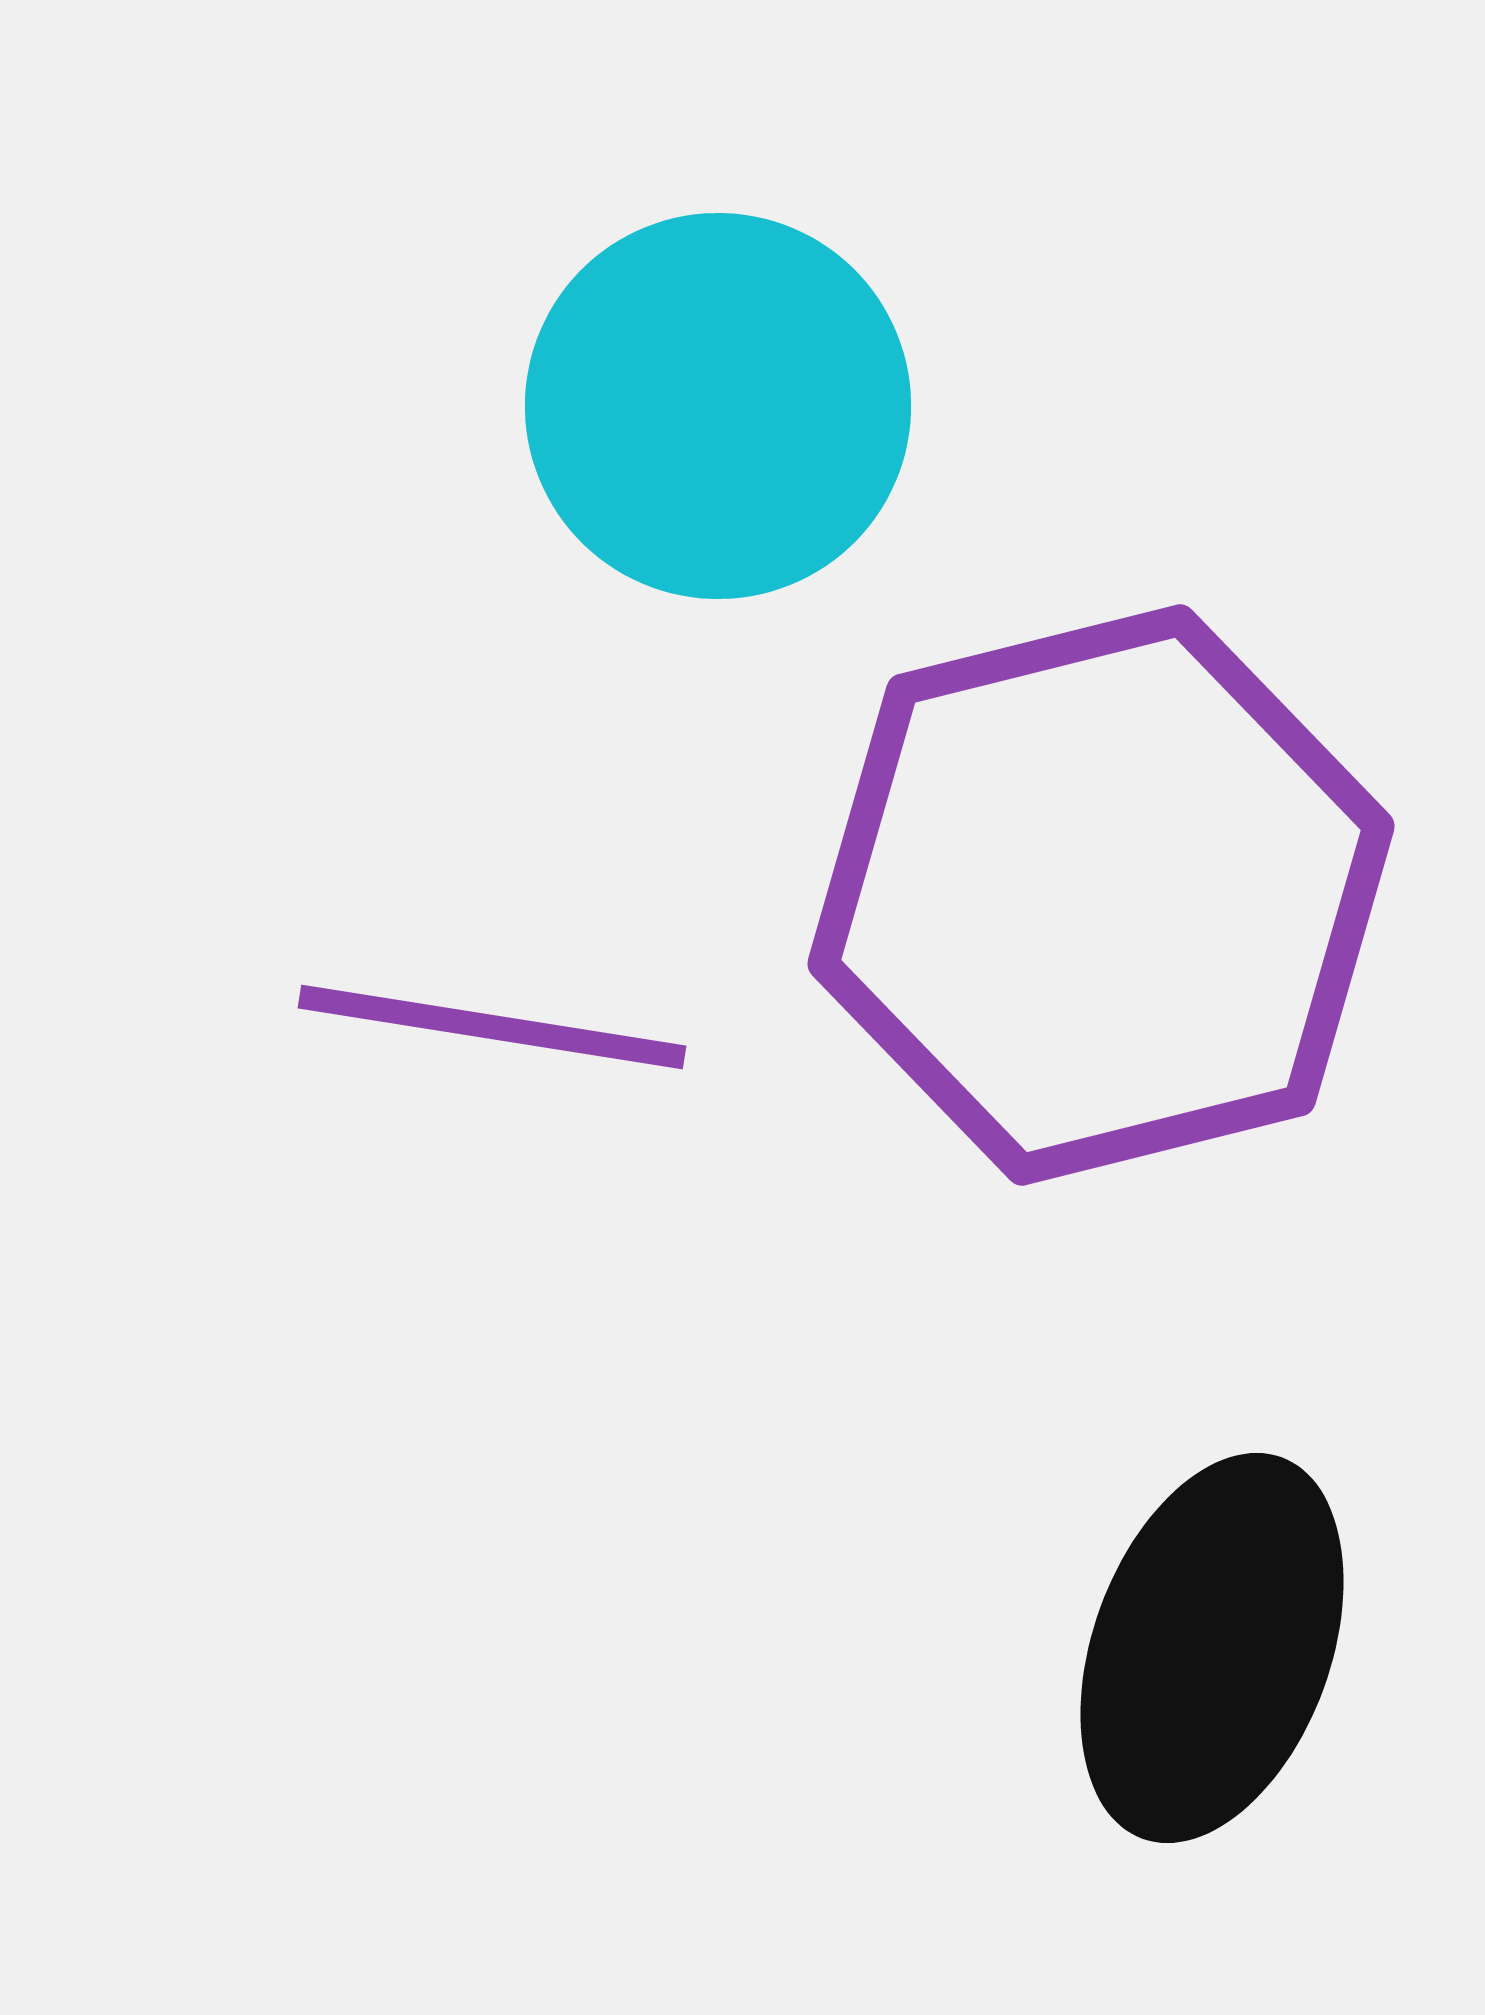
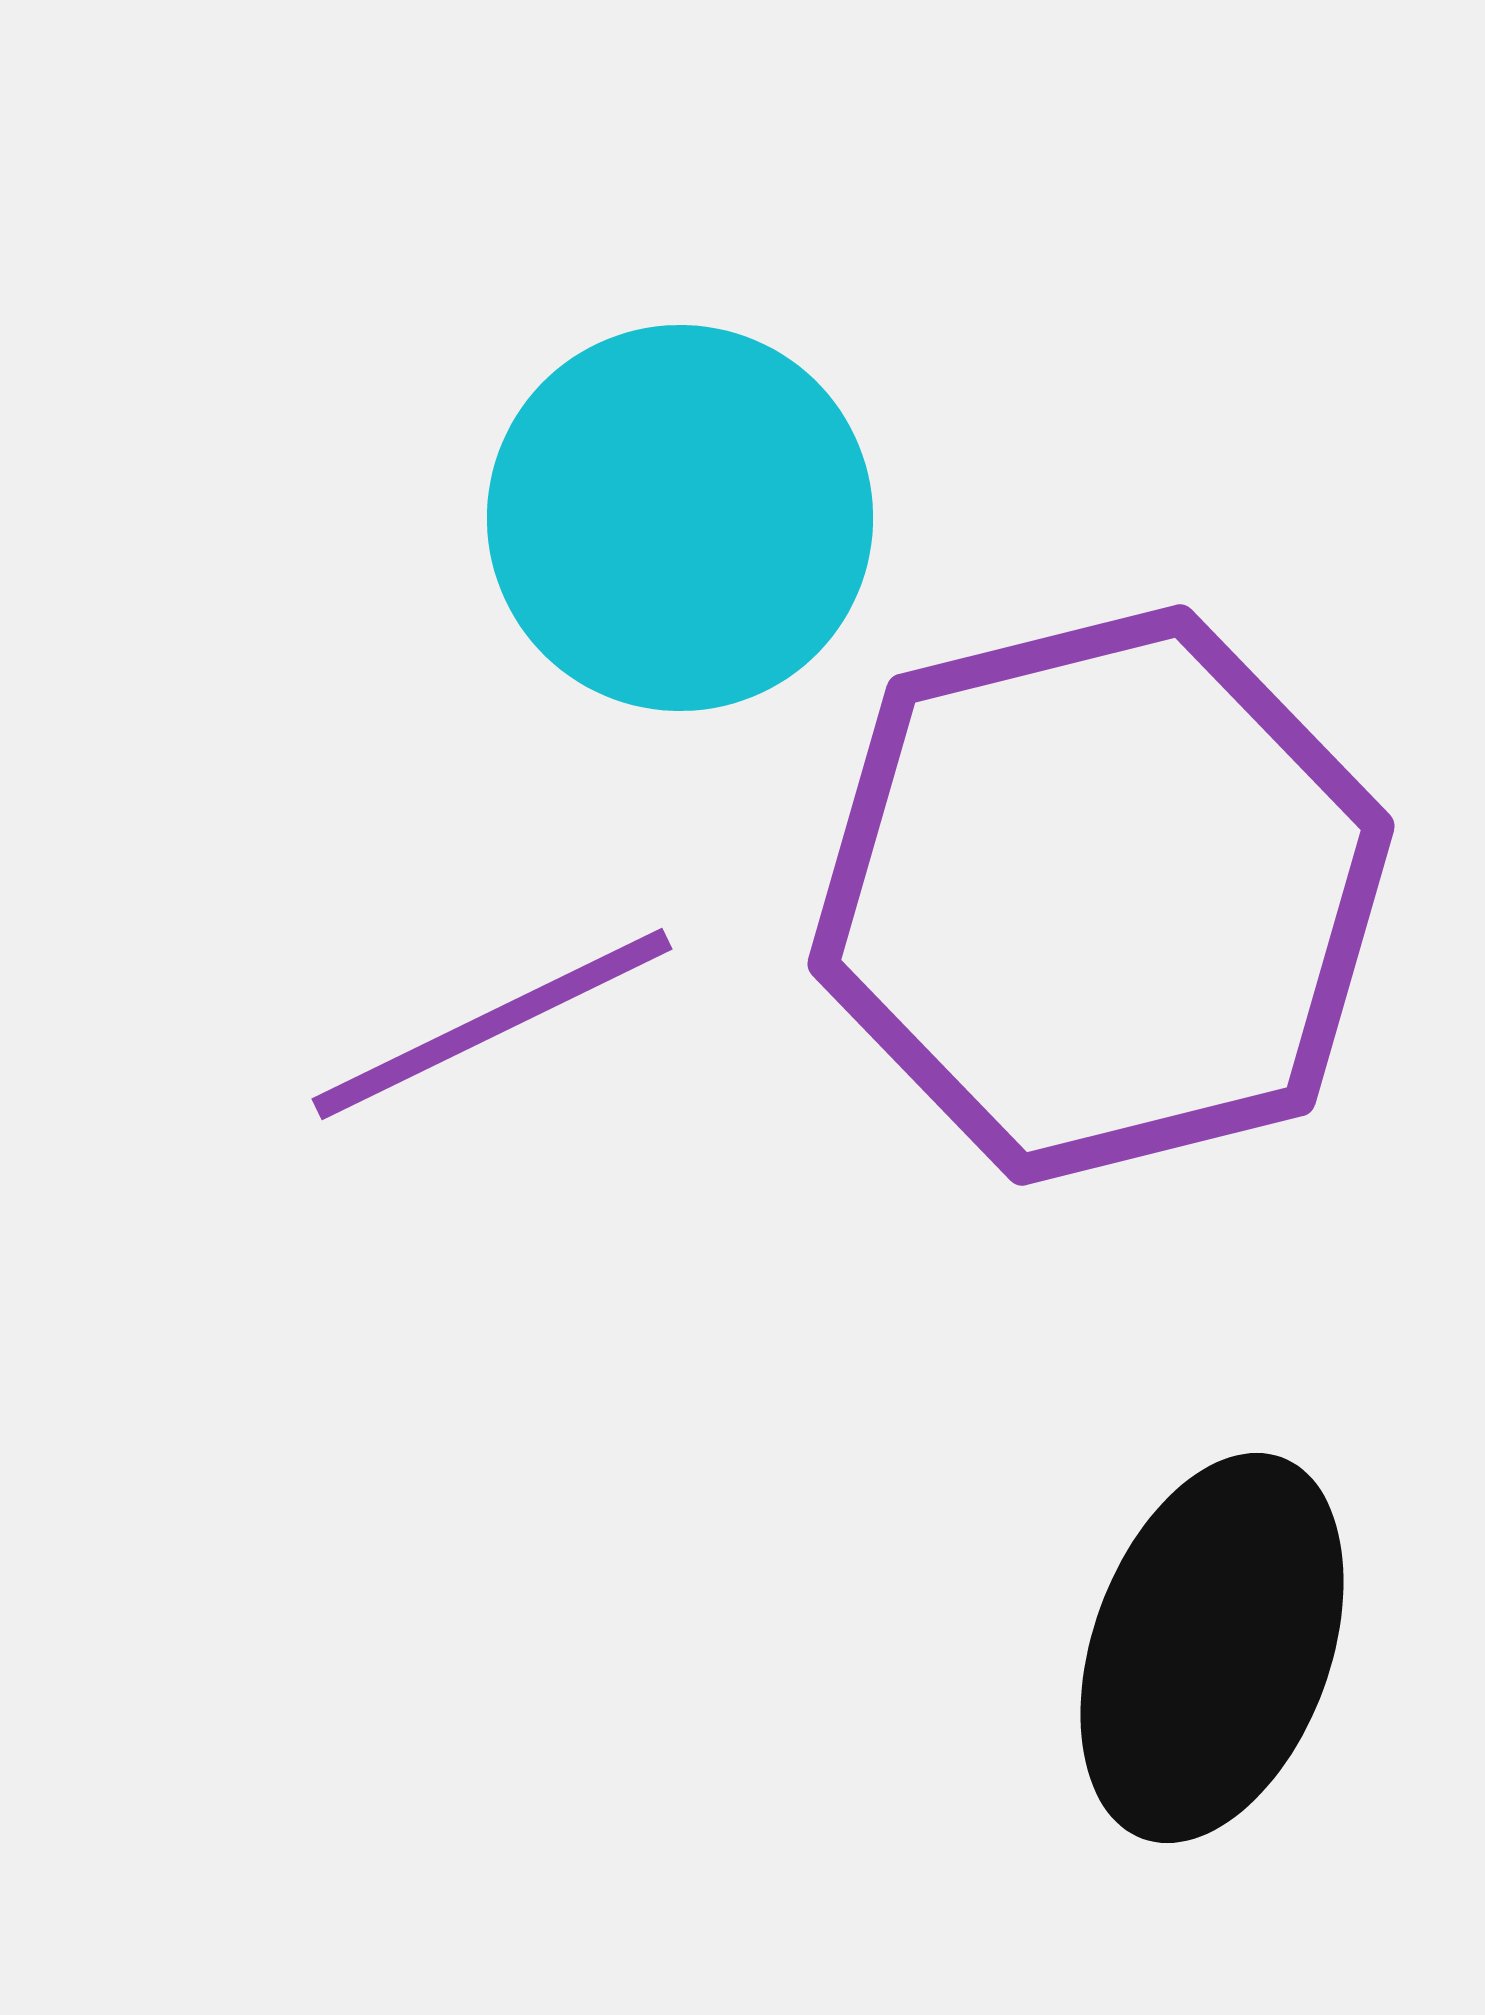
cyan circle: moved 38 px left, 112 px down
purple line: moved 3 px up; rotated 35 degrees counterclockwise
